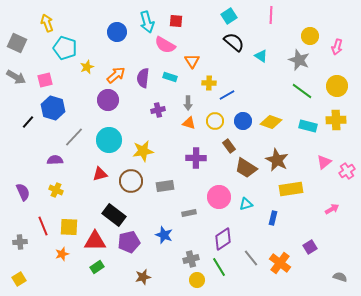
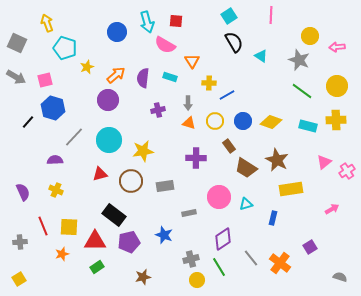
black semicircle at (234, 42): rotated 20 degrees clockwise
pink arrow at (337, 47): rotated 70 degrees clockwise
